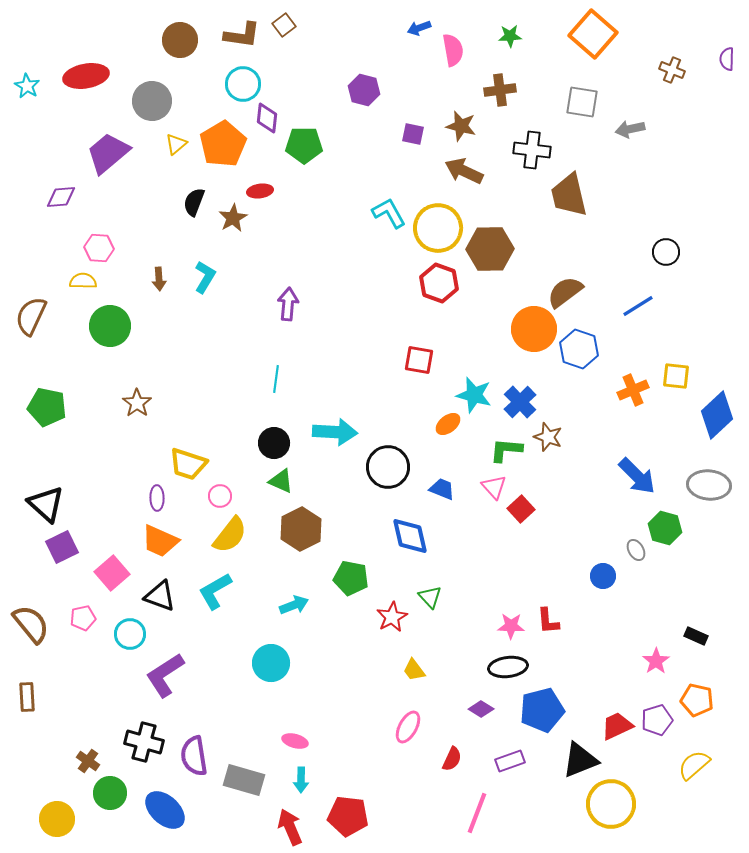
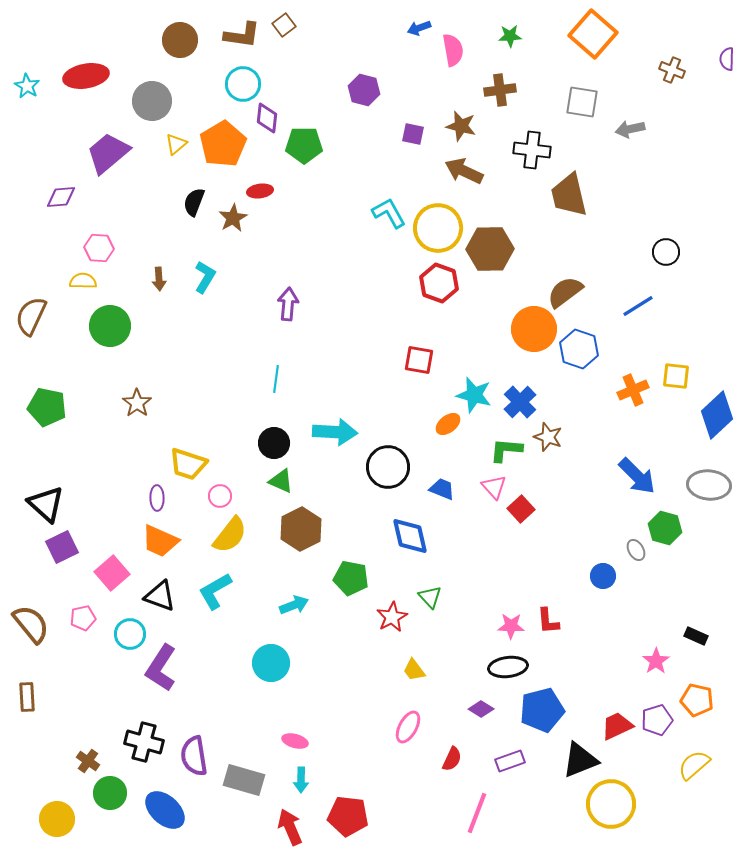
purple L-shape at (165, 675): moved 4 px left, 7 px up; rotated 24 degrees counterclockwise
